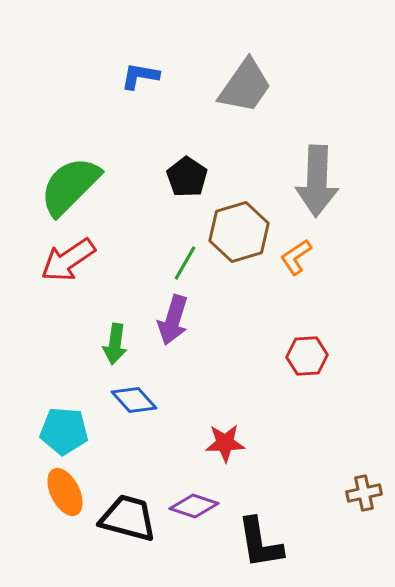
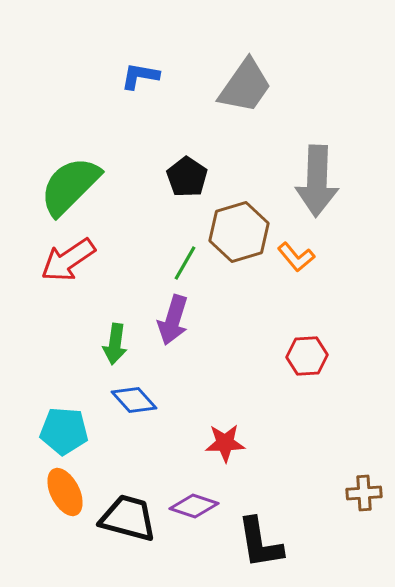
orange L-shape: rotated 96 degrees counterclockwise
brown cross: rotated 8 degrees clockwise
